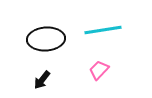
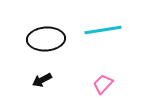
pink trapezoid: moved 4 px right, 14 px down
black arrow: rotated 24 degrees clockwise
